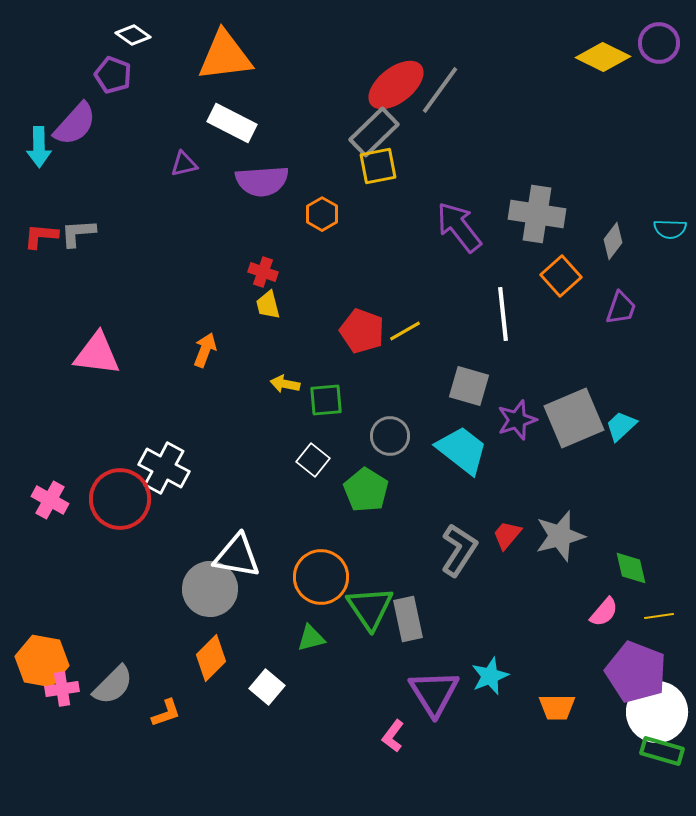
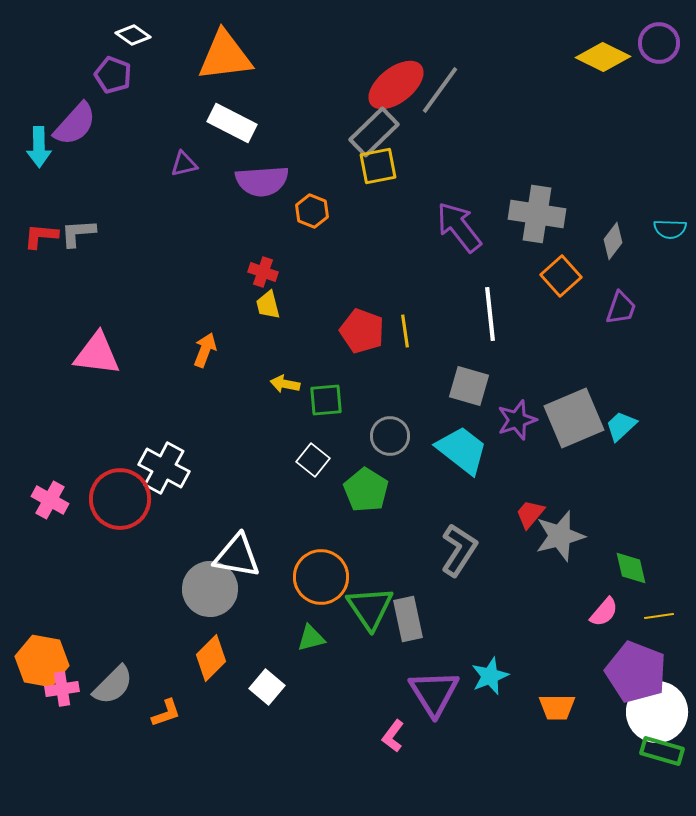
orange hexagon at (322, 214): moved 10 px left, 3 px up; rotated 8 degrees counterclockwise
white line at (503, 314): moved 13 px left
yellow line at (405, 331): rotated 68 degrees counterclockwise
red trapezoid at (507, 535): moved 23 px right, 21 px up
